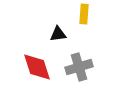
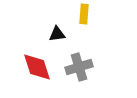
black triangle: moved 1 px left
